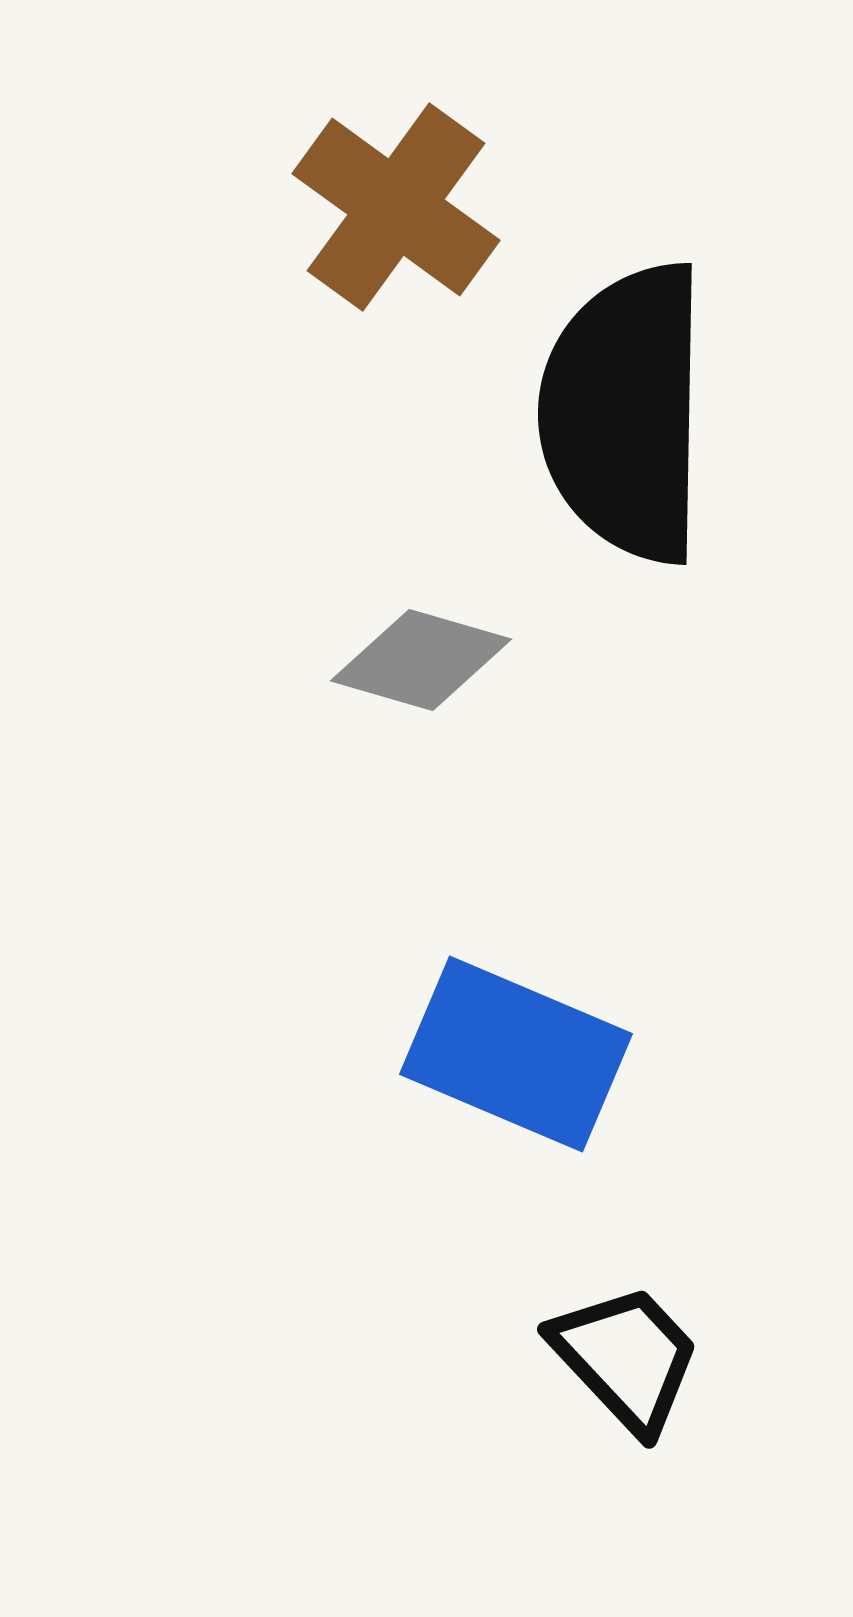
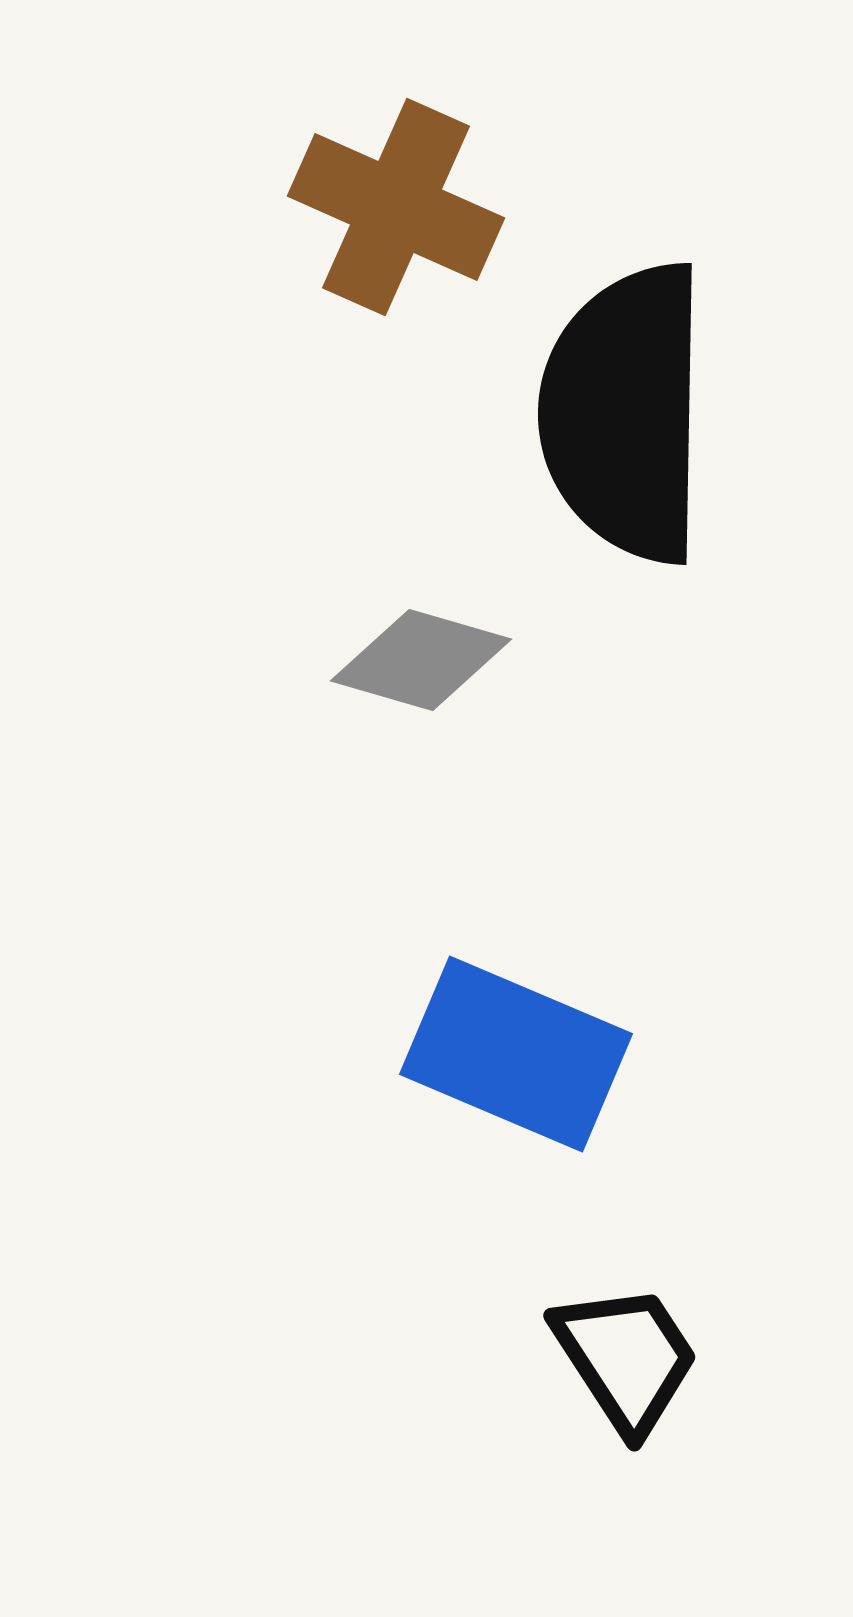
brown cross: rotated 12 degrees counterclockwise
black trapezoid: rotated 10 degrees clockwise
